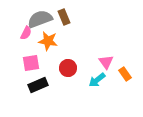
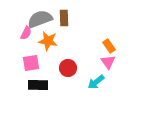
brown rectangle: moved 1 px down; rotated 21 degrees clockwise
pink triangle: moved 2 px right
orange rectangle: moved 16 px left, 28 px up
cyan arrow: moved 1 px left, 2 px down
black rectangle: rotated 24 degrees clockwise
